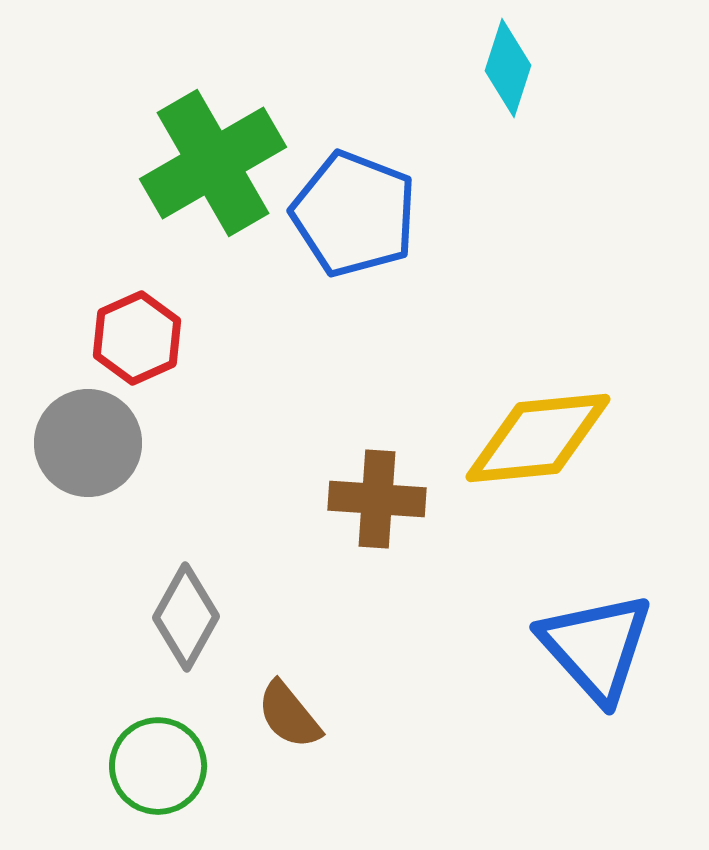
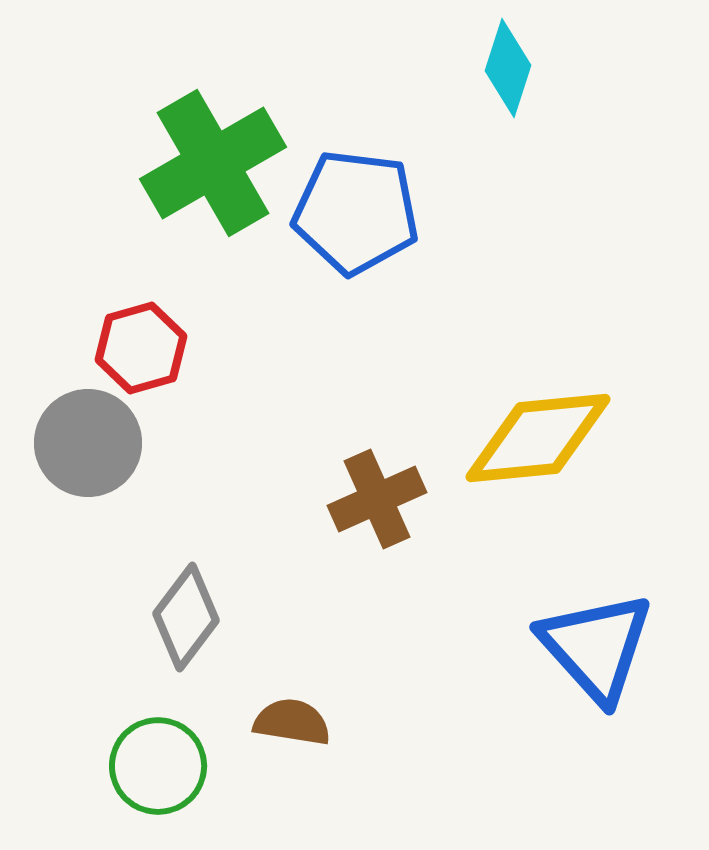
blue pentagon: moved 2 px right, 2 px up; rotated 14 degrees counterclockwise
red hexagon: moved 4 px right, 10 px down; rotated 8 degrees clockwise
brown cross: rotated 28 degrees counterclockwise
gray diamond: rotated 8 degrees clockwise
brown semicircle: moved 3 px right, 7 px down; rotated 138 degrees clockwise
